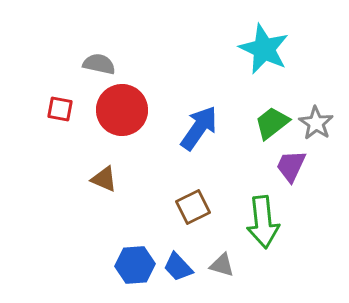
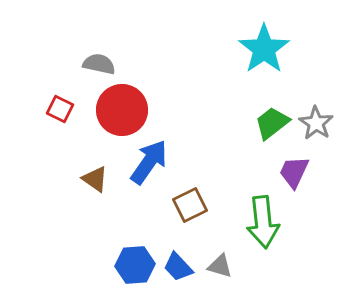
cyan star: rotated 12 degrees clockwise
red square: rotated 16 degrees clockwise
blue arrow: moved 50 px left, 34 px down
purple trapezoid: moved 3 px right, 6 px down
brown triangle: moved 9 px left; rotated 12 degrees clockwise
brown square: moved 3 px left, 2 px up
gray triangle: moved 2 px left, 1 px down
